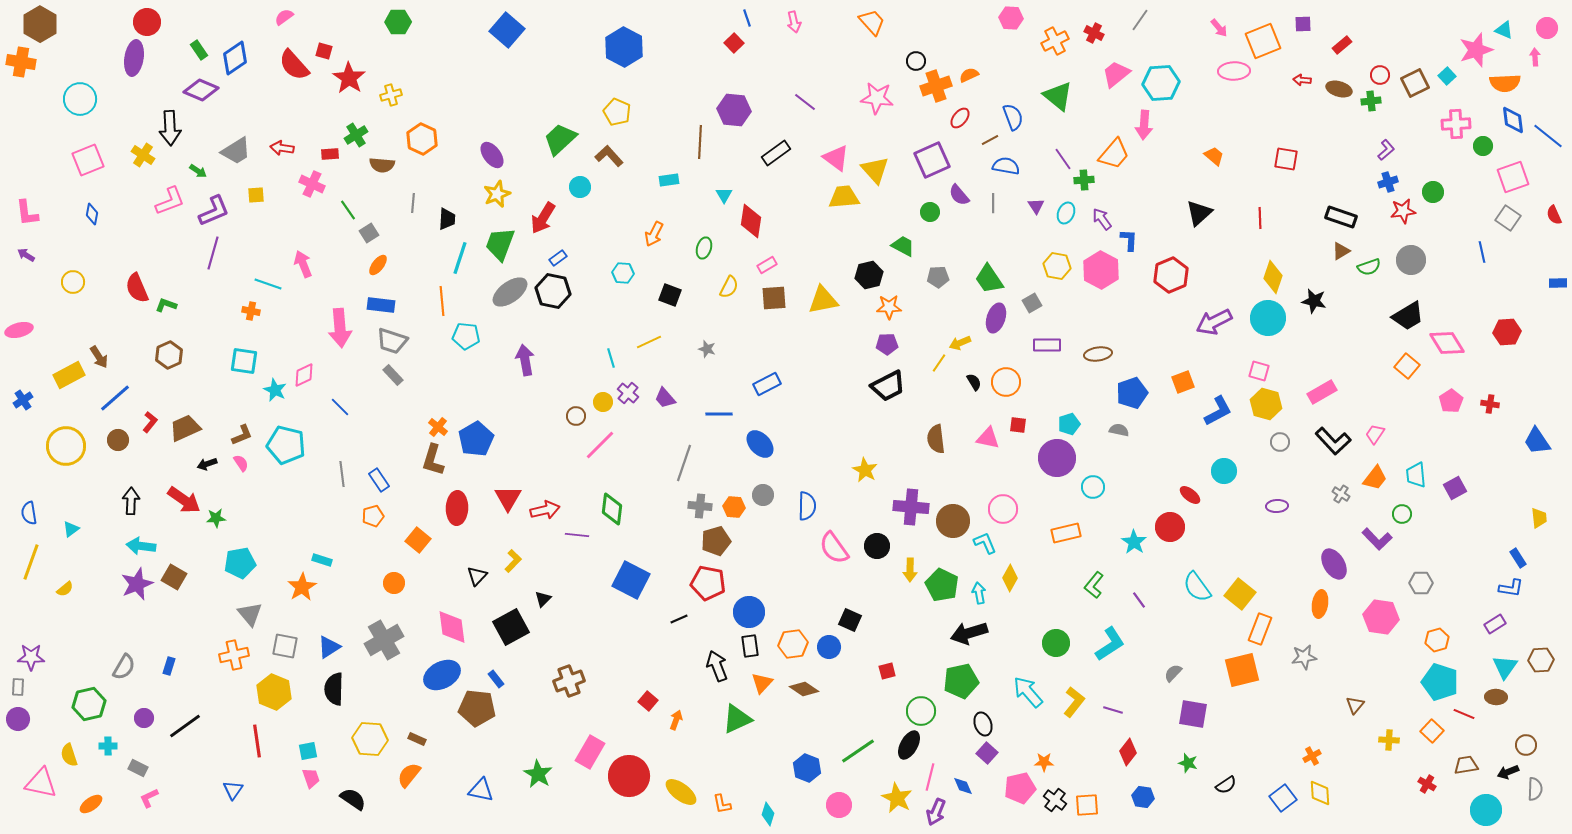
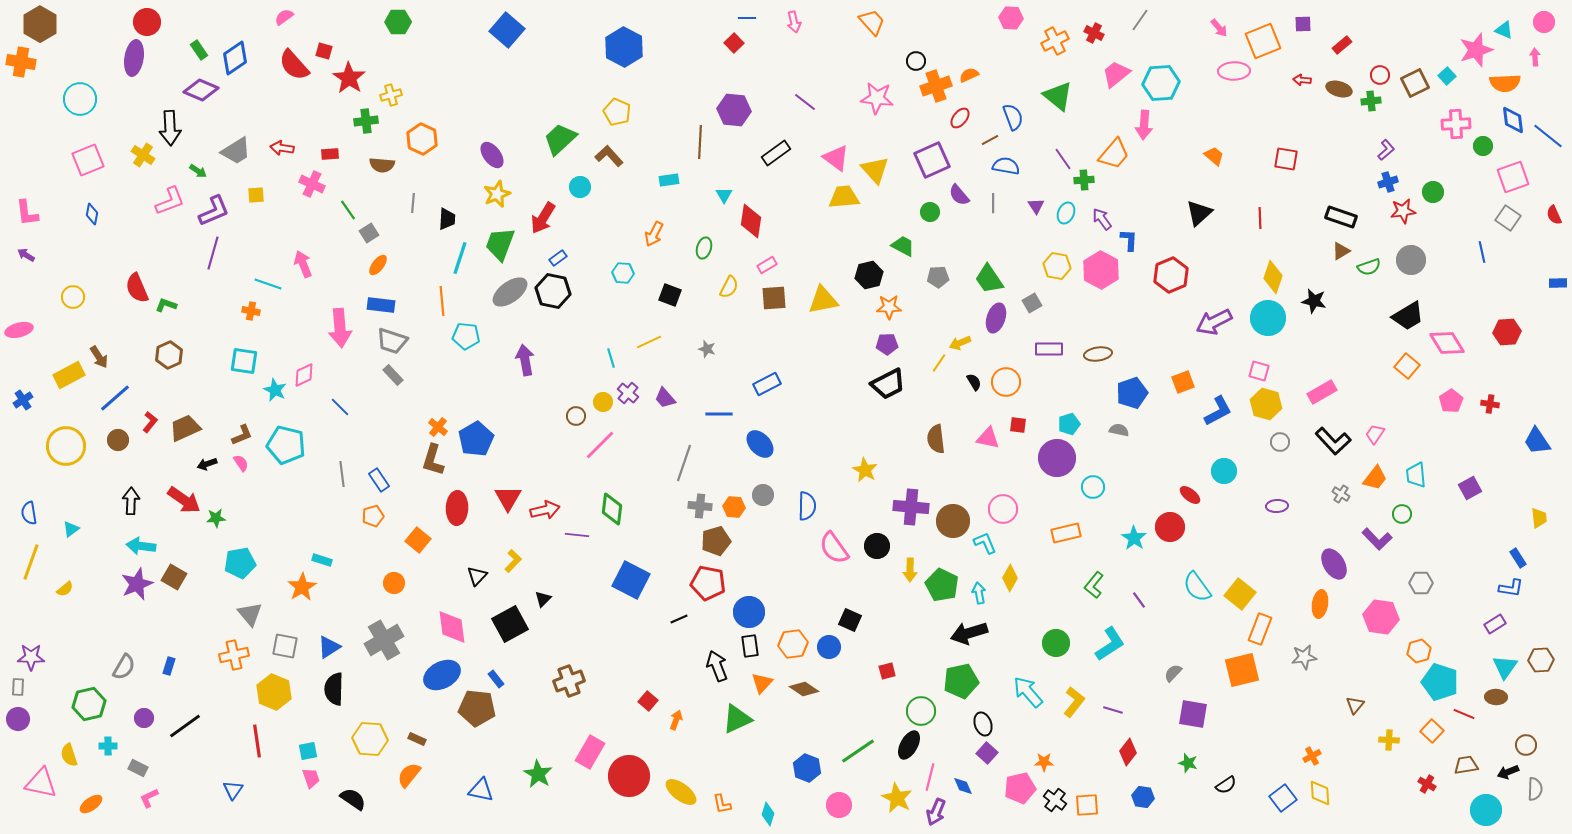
blue line at (747, 18): rotated 72 degrees counterclockwise
pink circle at (1547, 28): moved 3 px left, 6 px up
green cross at (356, 135): moved 10 px right, 14 px up; rotated 25 degrees clockwise
yellow circle at (73, 282): moved 15 px down
purple rectangle at (1047, 345): moved 2 px right, 4 px down
black trapezoid at (888, 386): moved 2 px up
purple square at (1455, 488): moved 15 px right
cyan star at (1134, 542): moved 4 px up
black square at (511, 627): moved 1 px left, 3 px up
orange hexagon at (1437, 640): moved 18 px left, 11 px down
